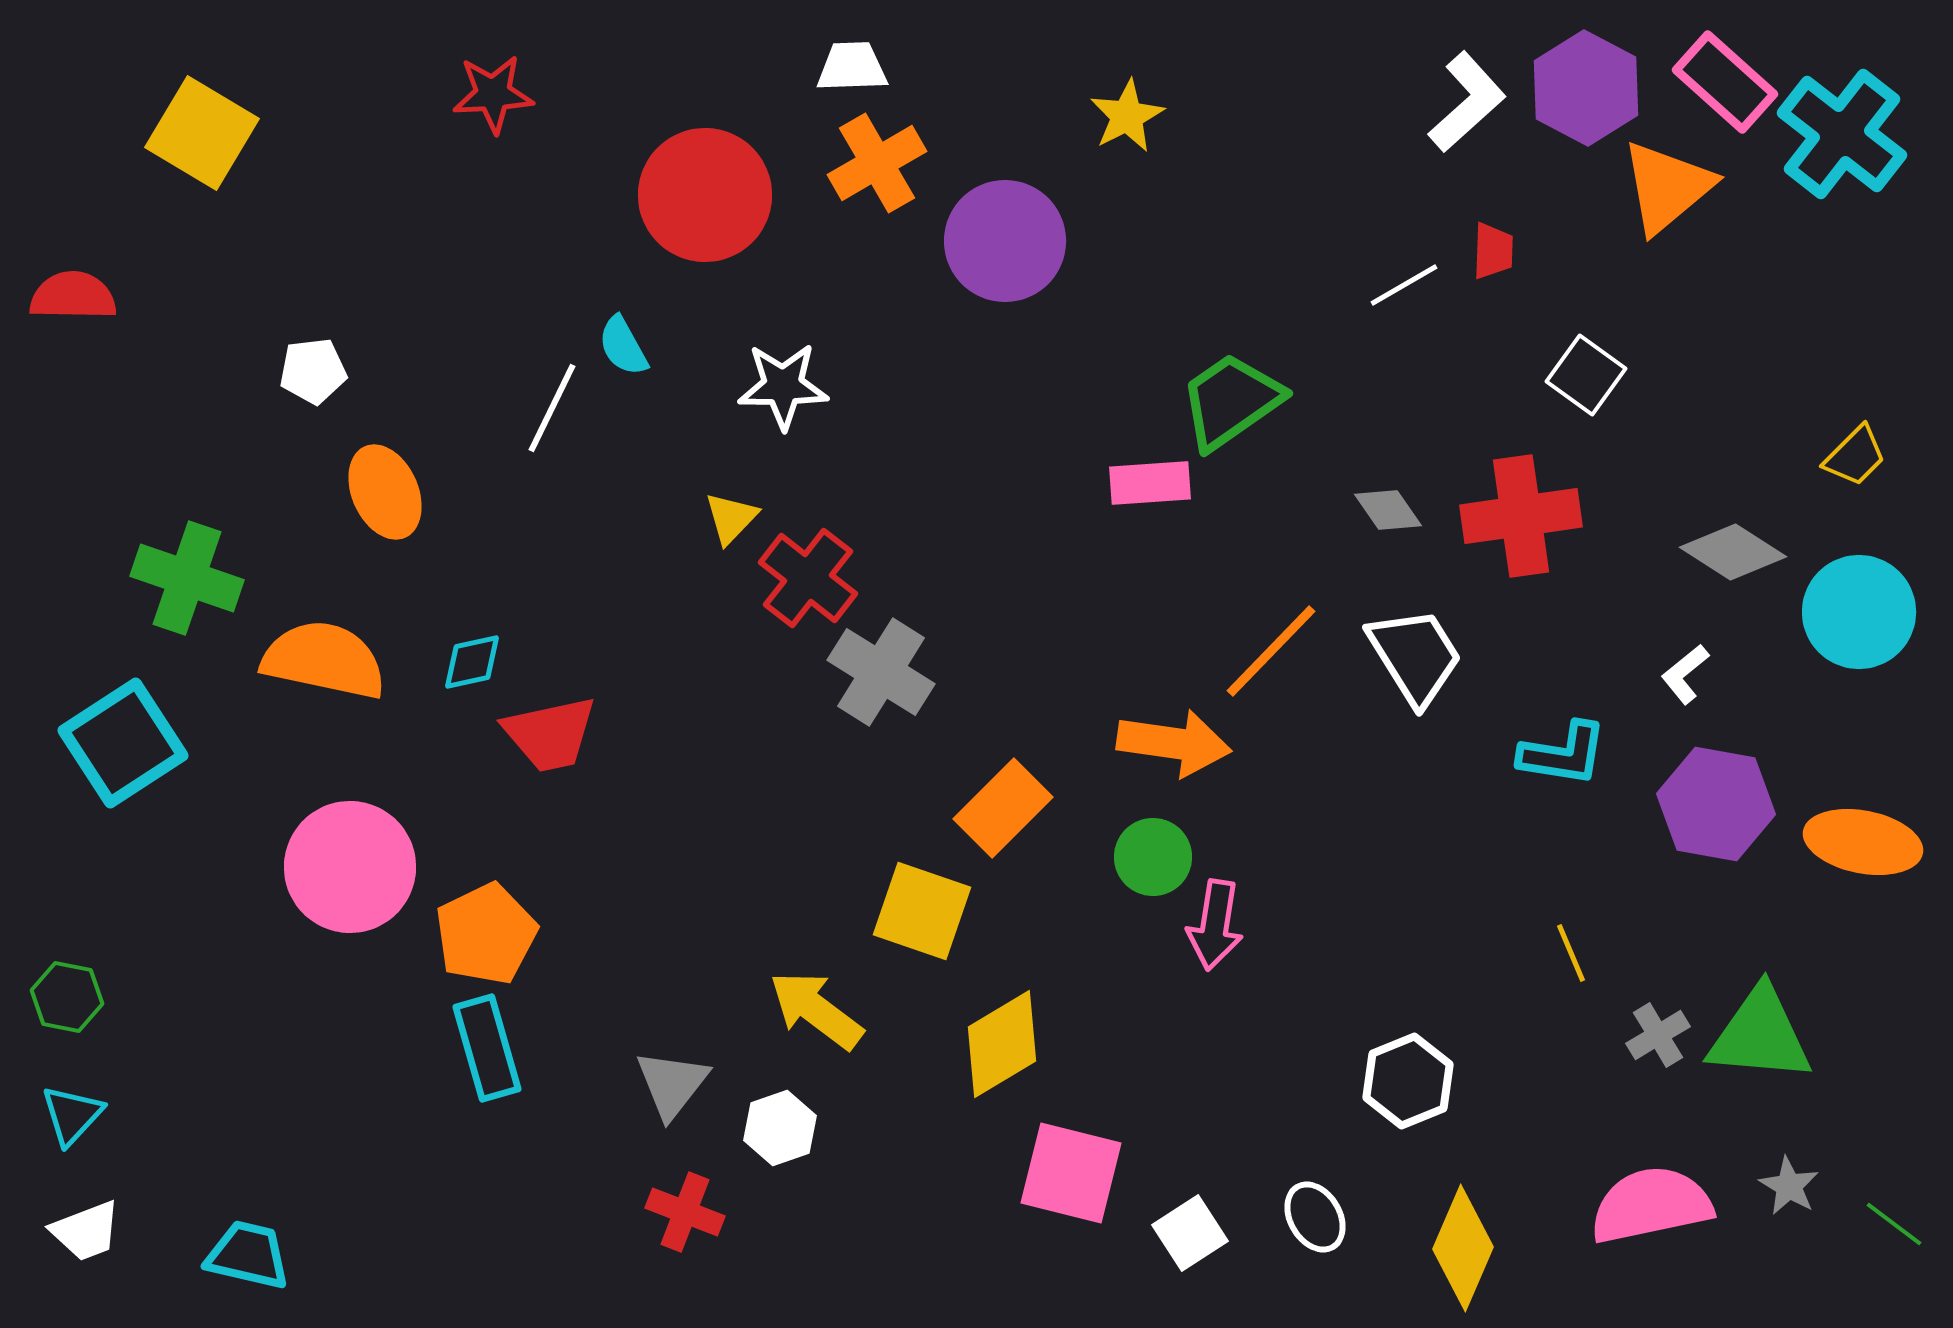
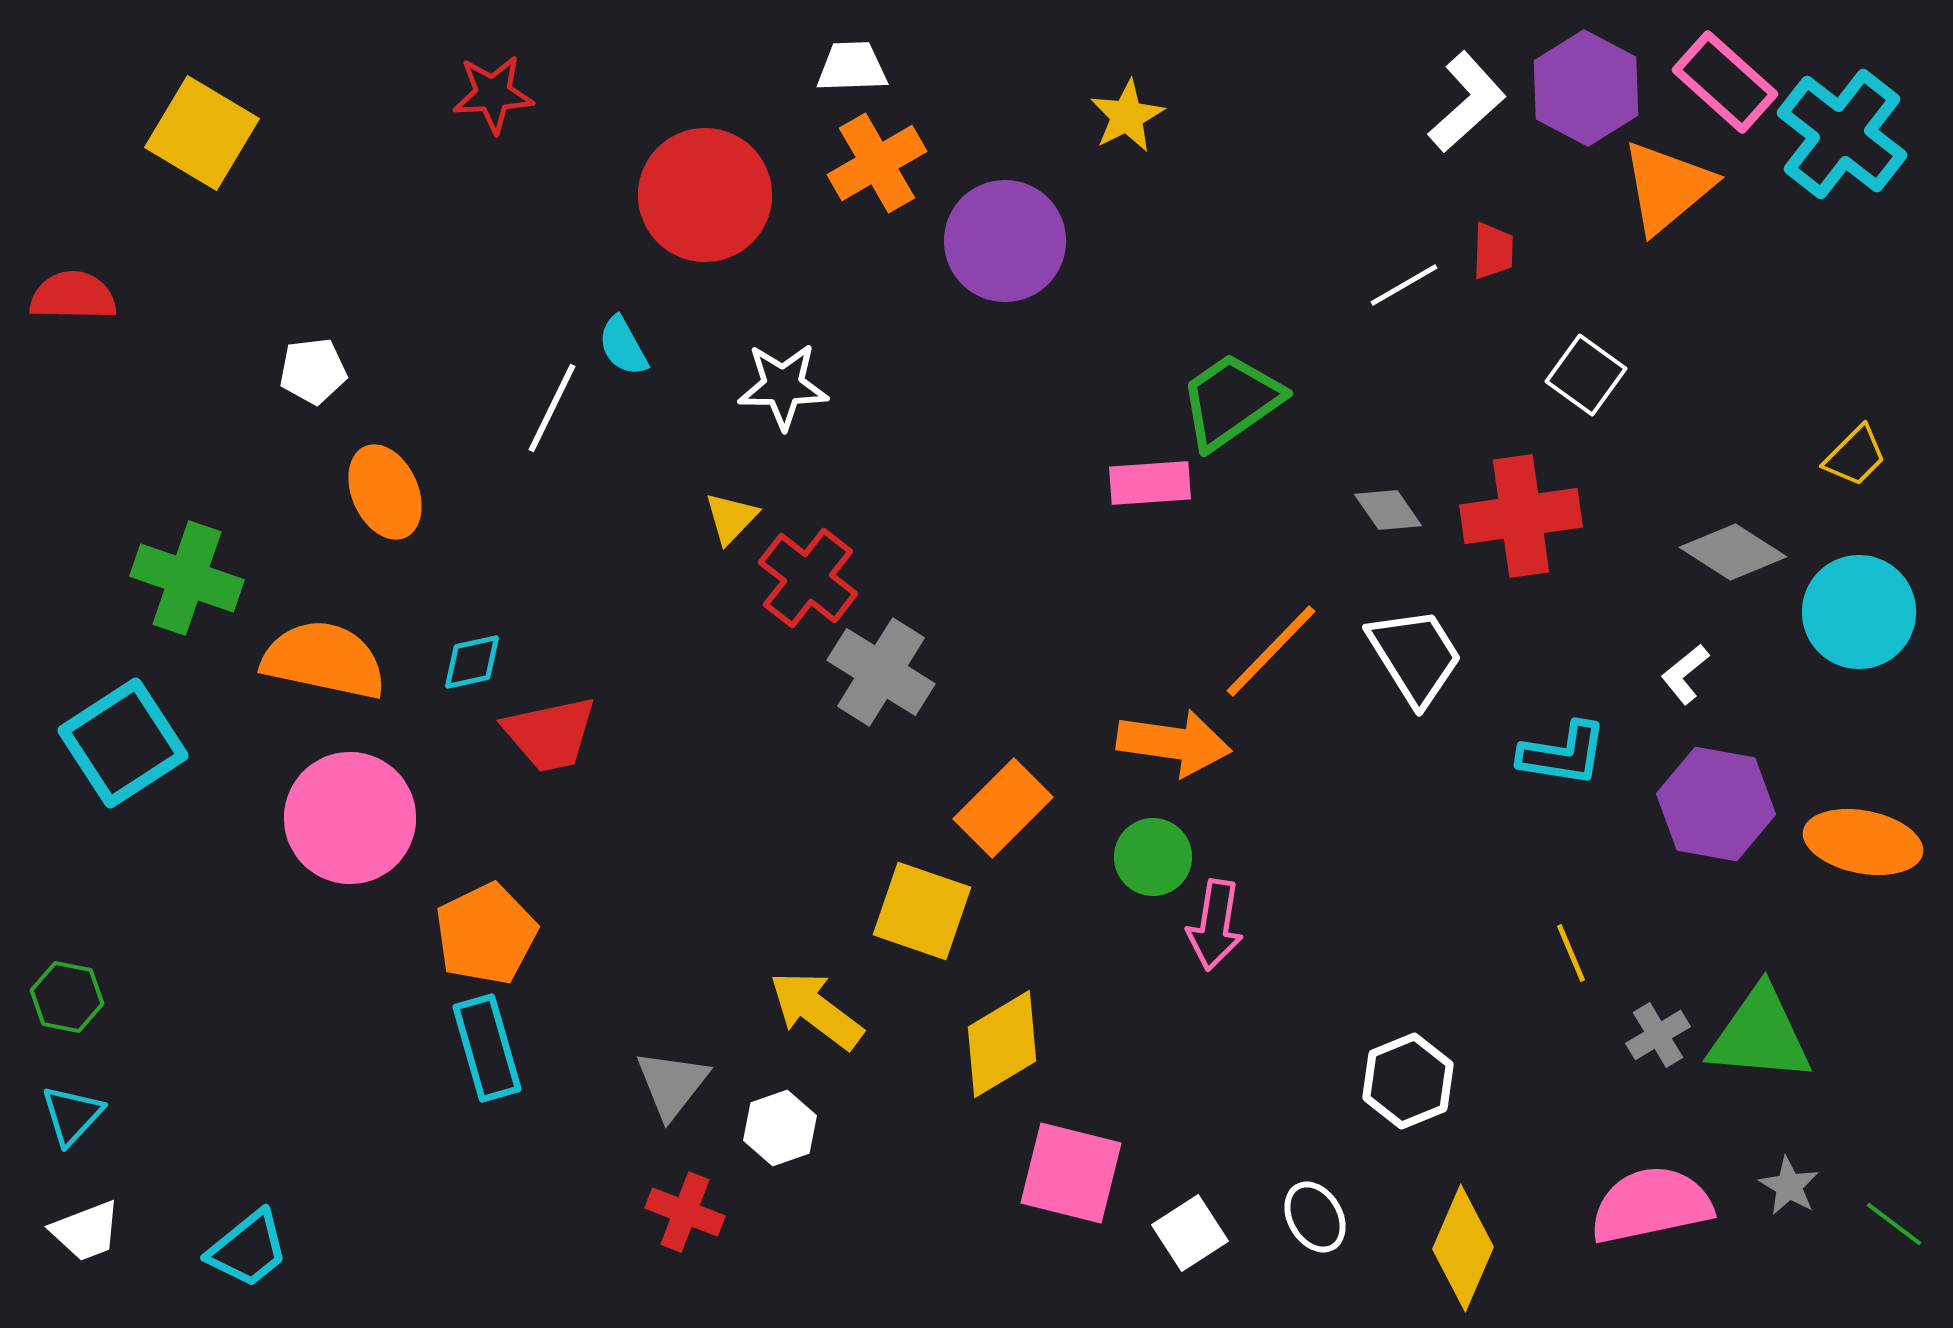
pink circle at (350, 867): moved 49 px up
cyan trapezoid at (248, 1255): moved 6 px up; rotated 128 degrees clockwise
